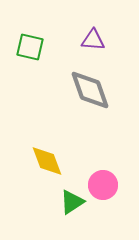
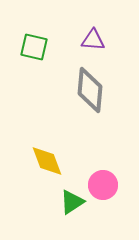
green square: moved 4 px right
gray diamond: rotated 24 degrees clockwise
